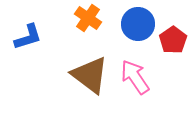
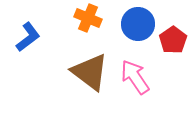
orange cross: rotated 12 degrees counterclockwise
blue L-shape: rotated 20 degrees counterclockwise
brown triangle: moved 3 px up
